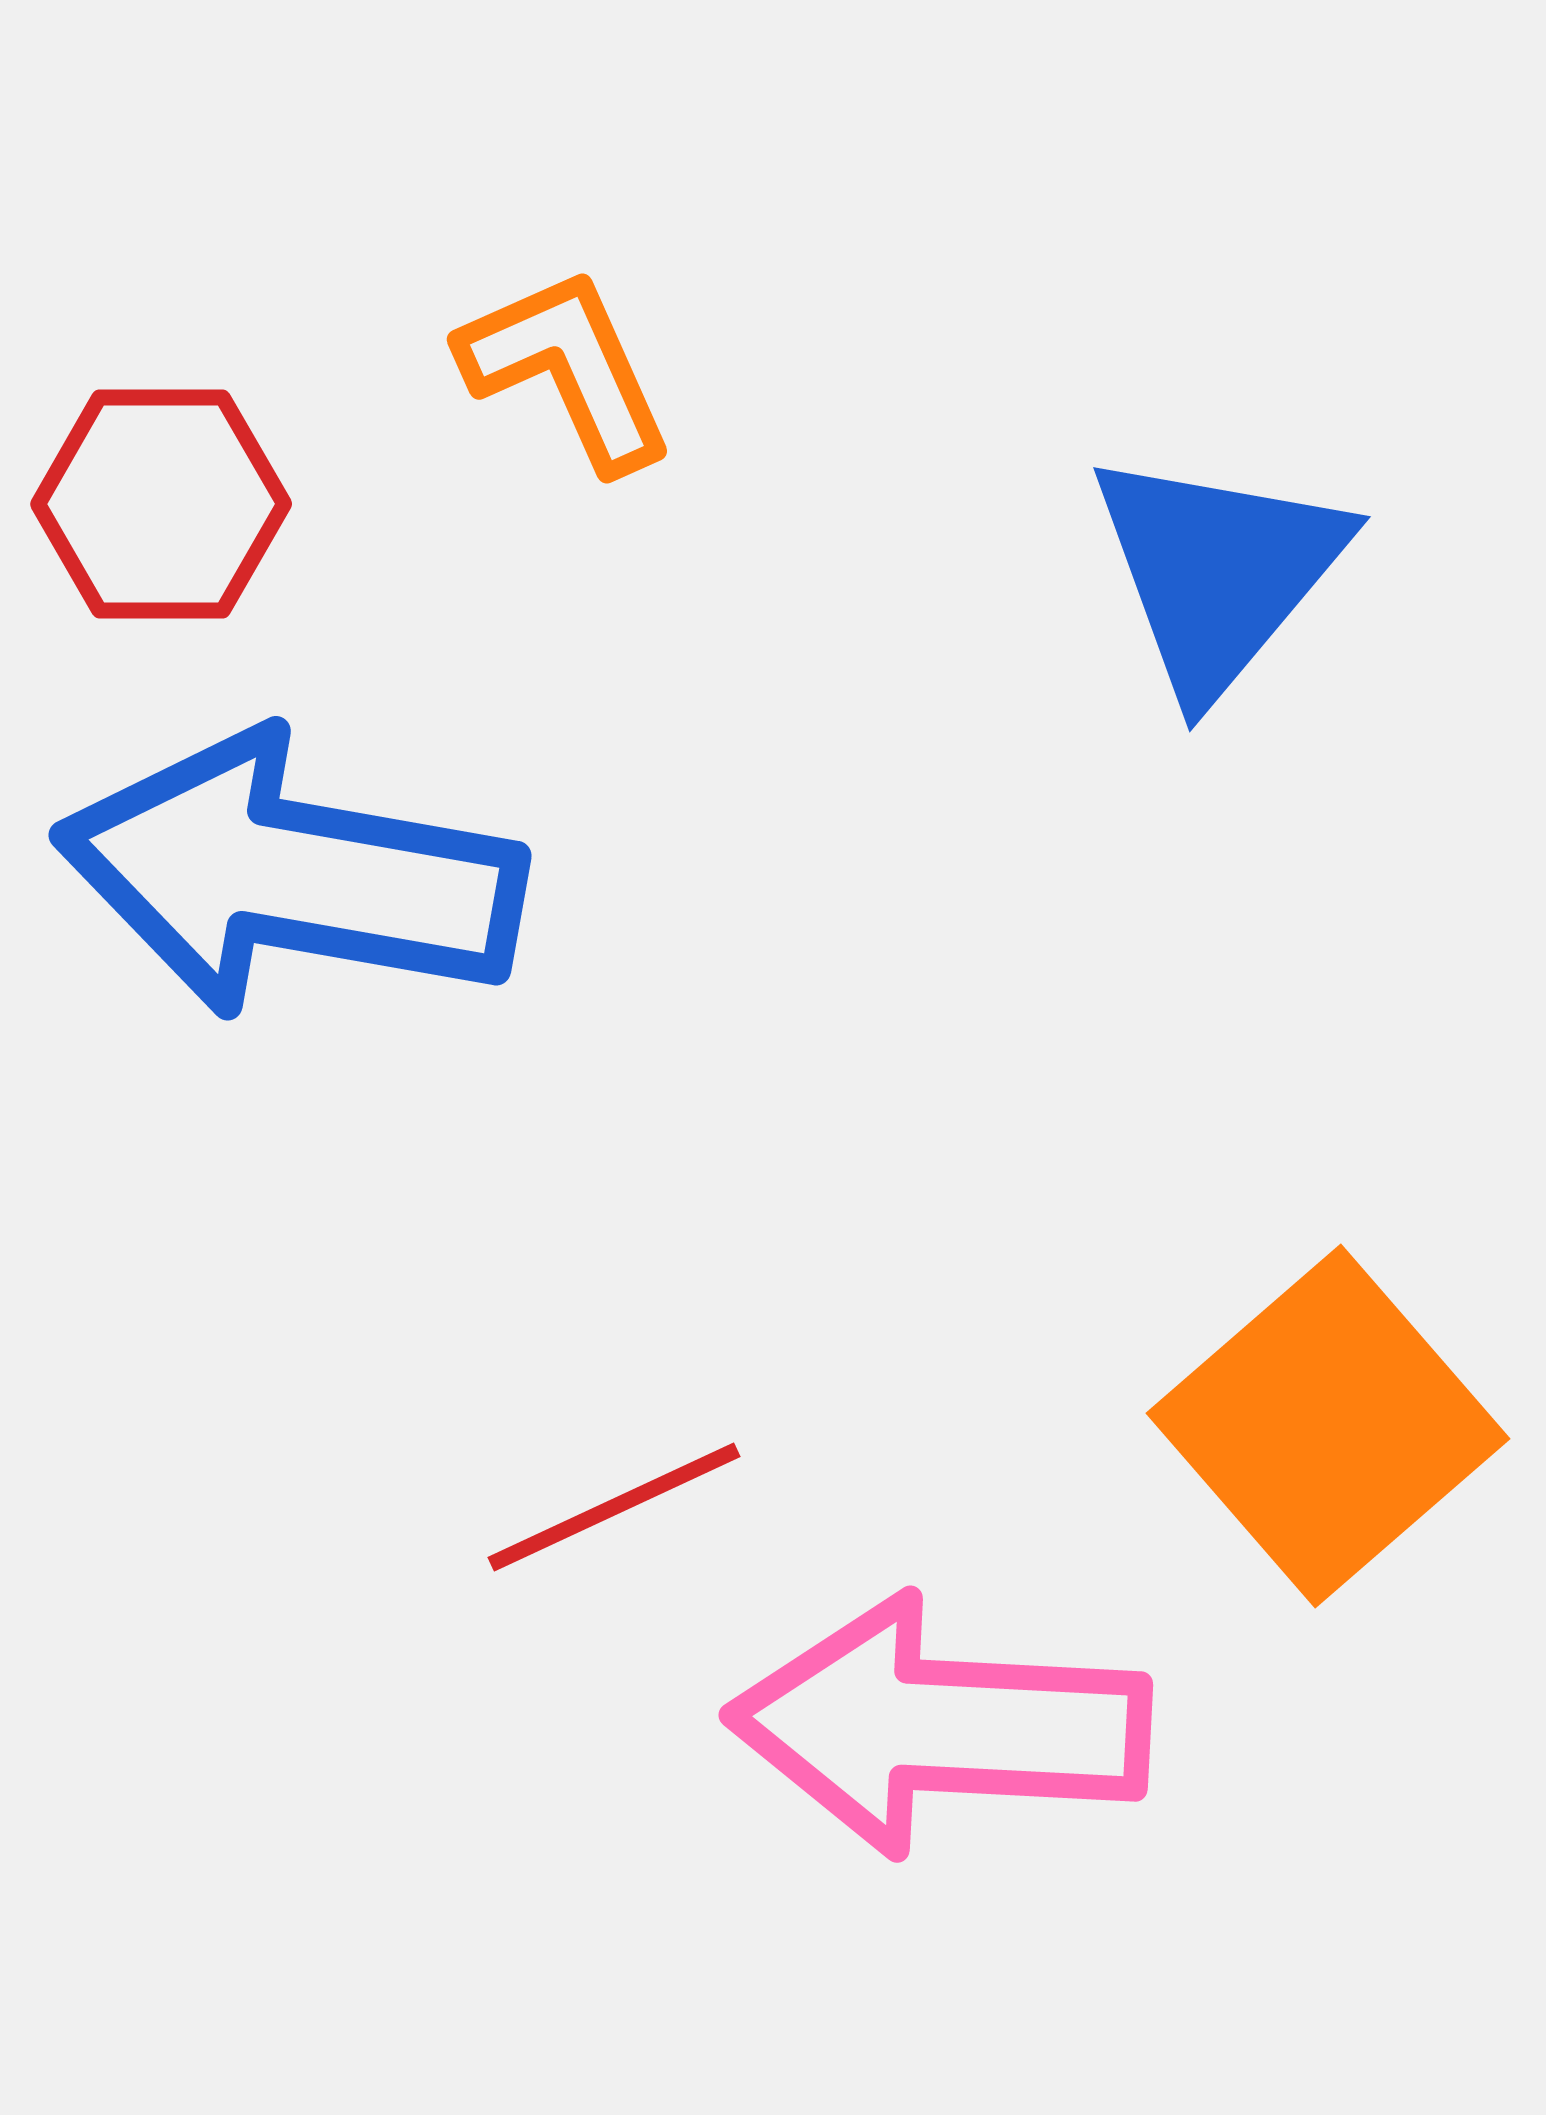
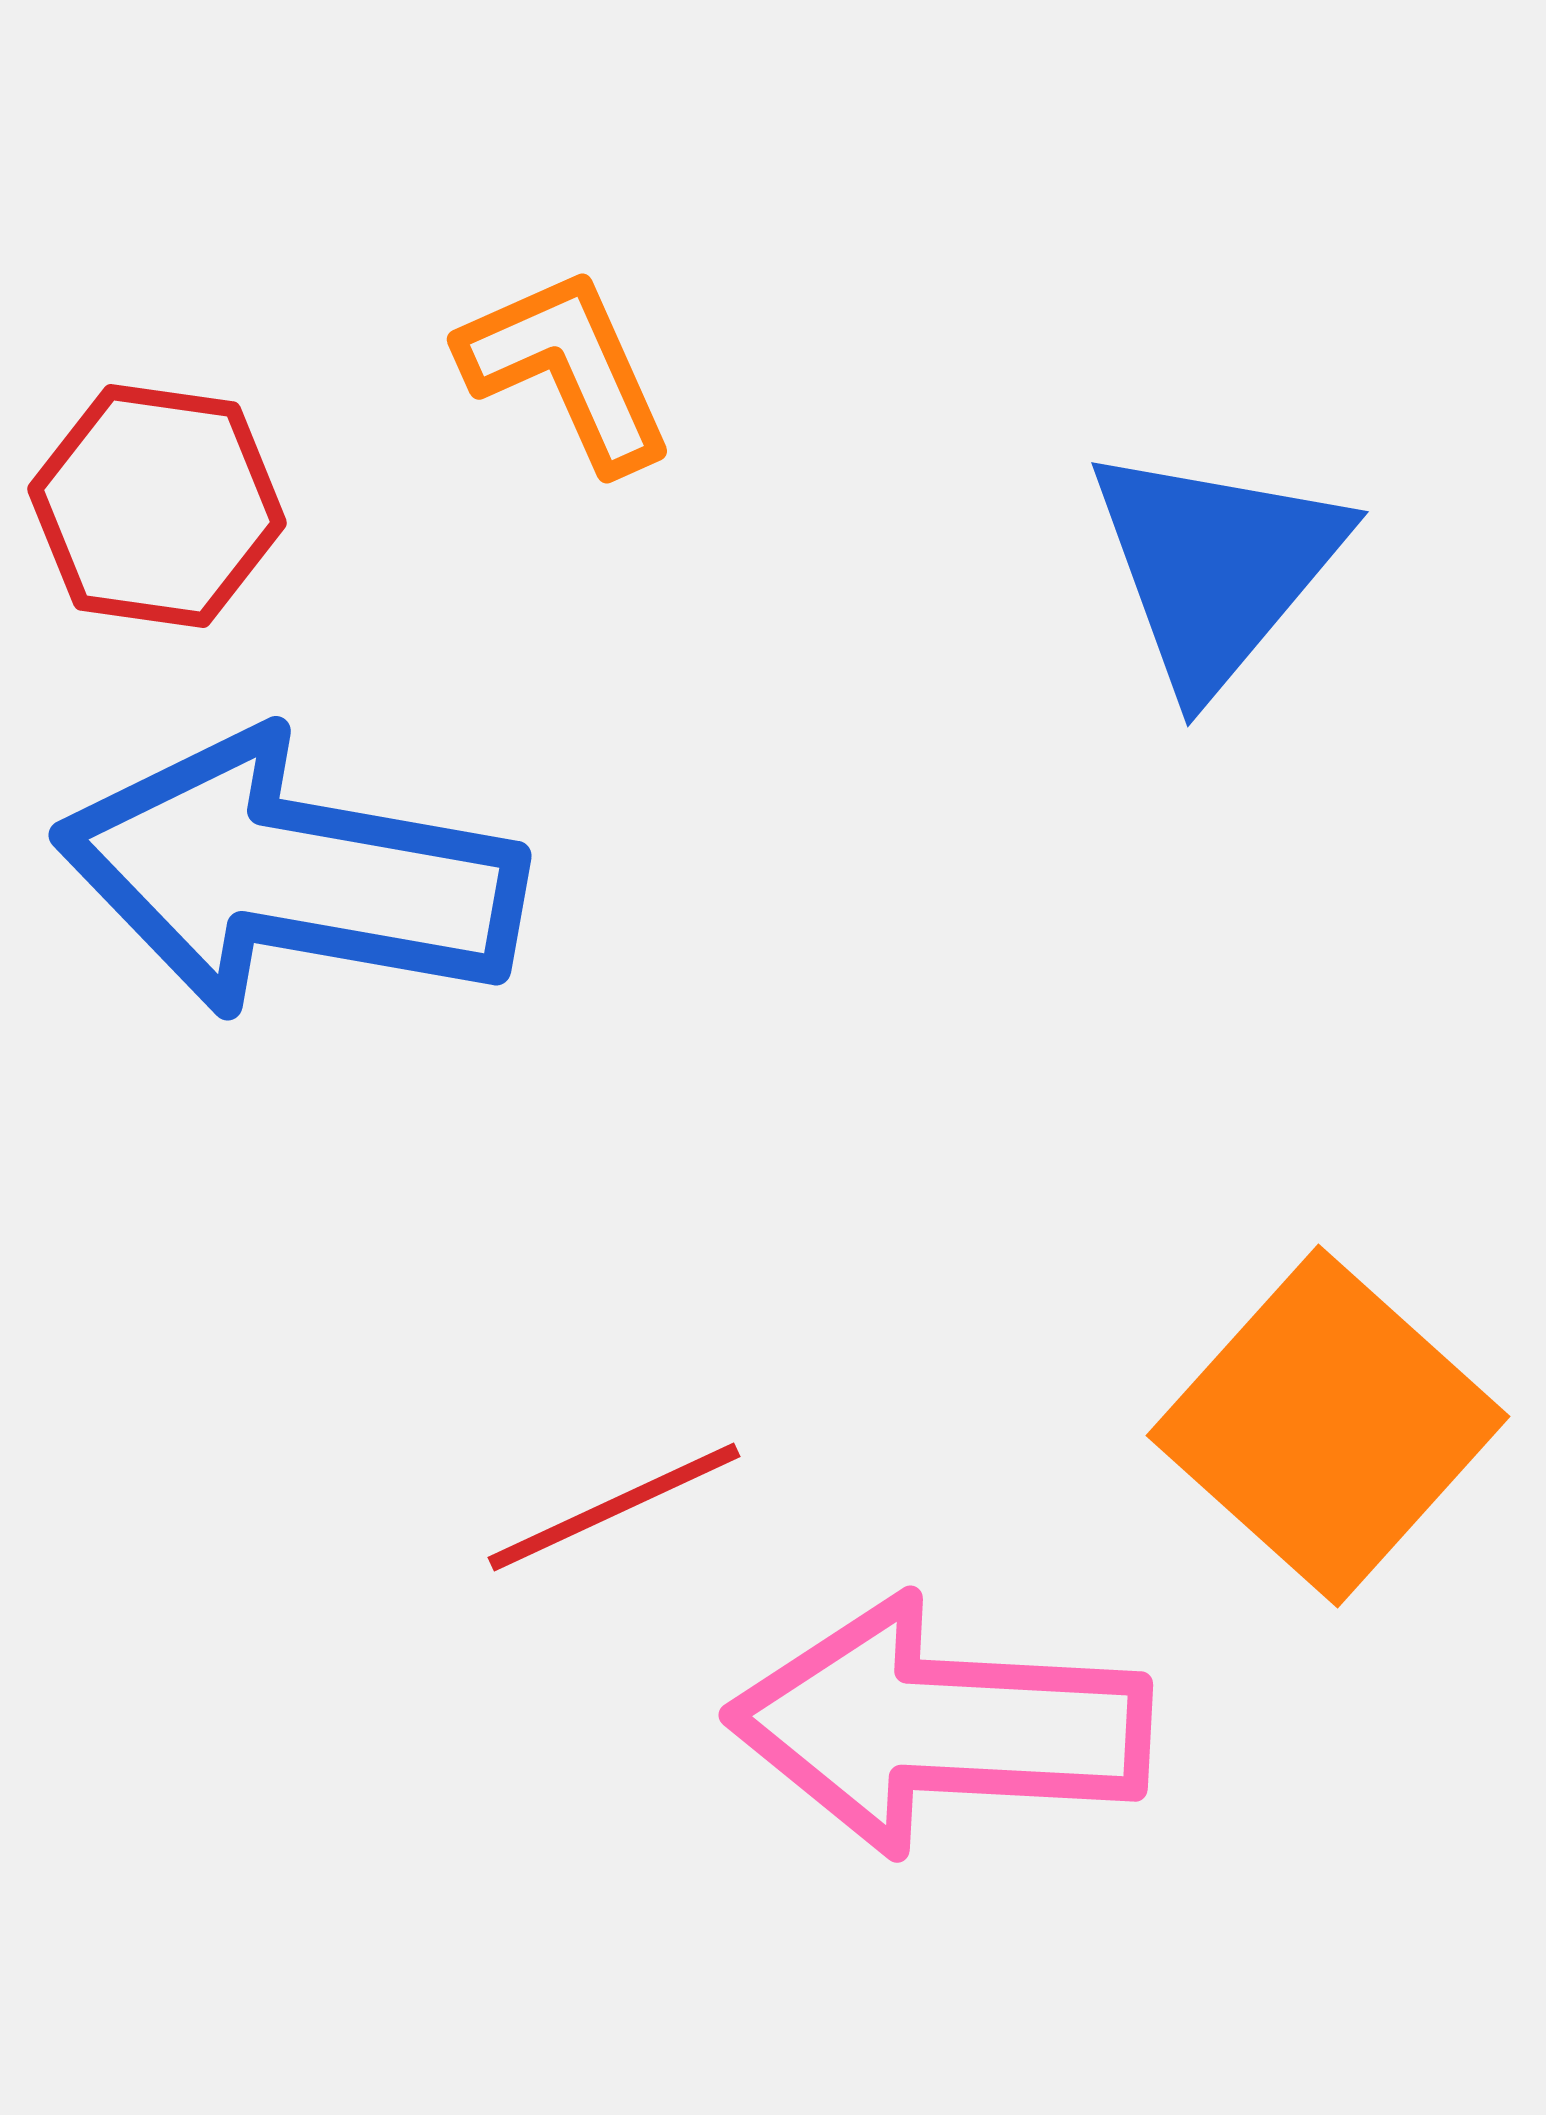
red hexagon: moved 4 px left, 2 px down; rotated 8 degrees clockwise
blue triangle: moved 2 px left, 5 px up
orange square: rotated 7 degrees counterclockwise
